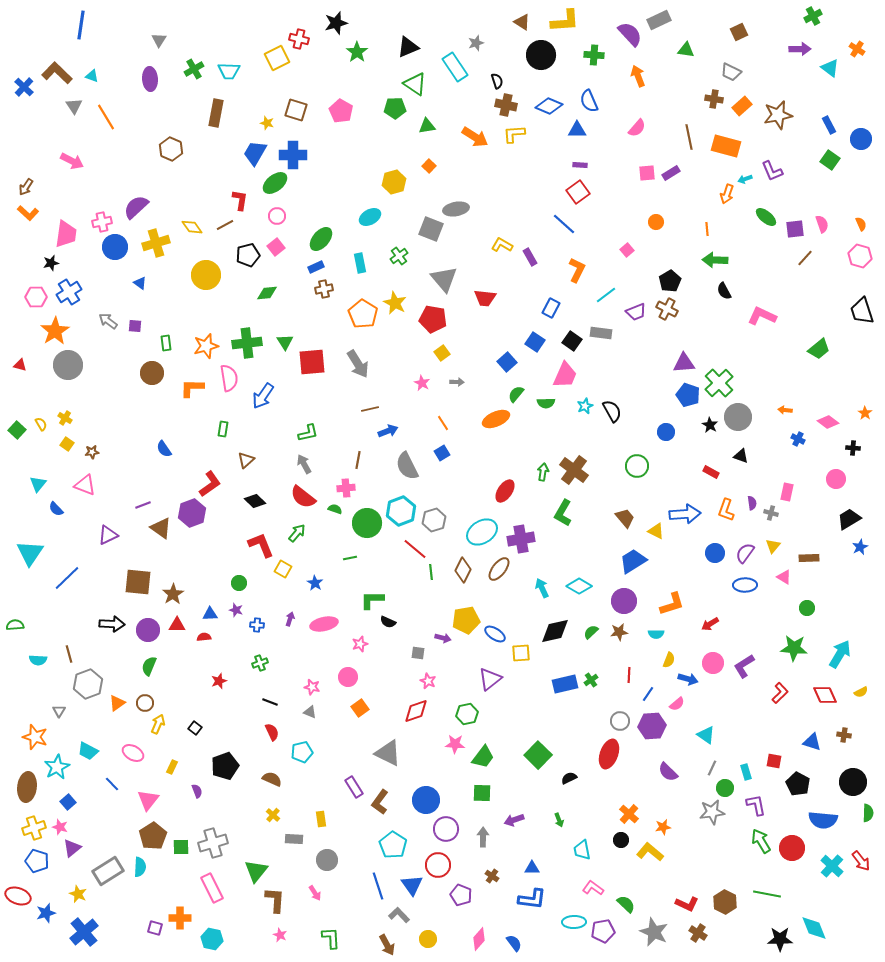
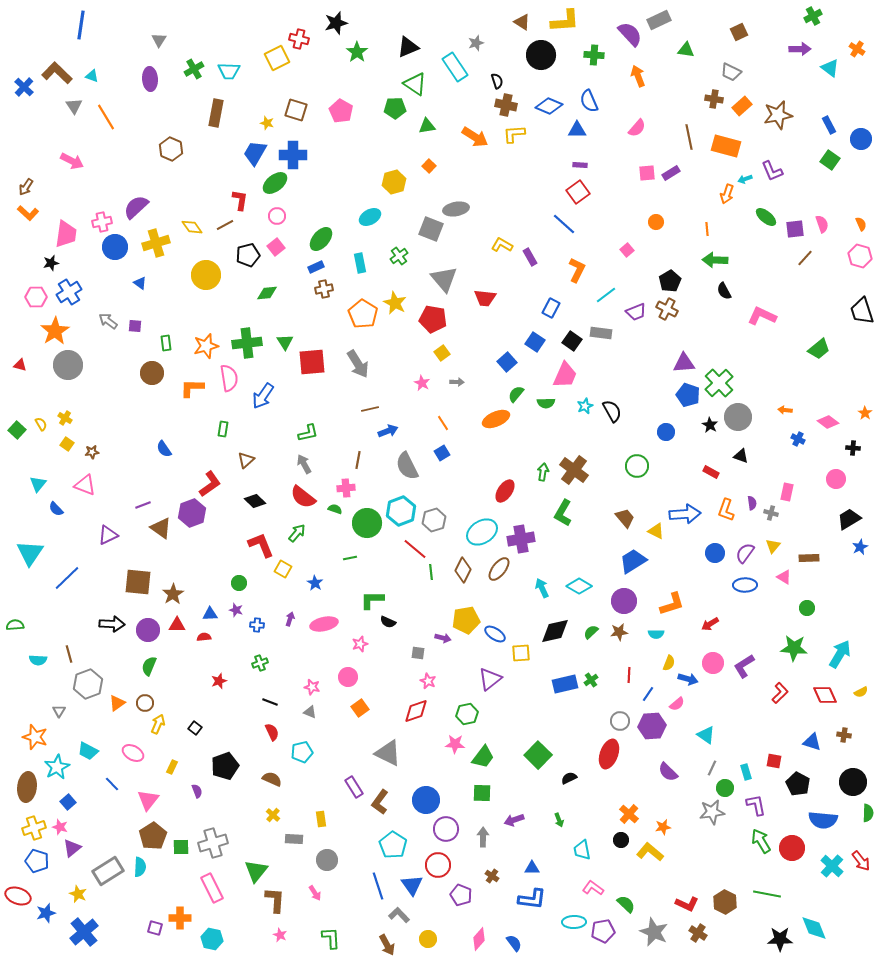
yellow semicircle at (669, 660): moved 3 px down
